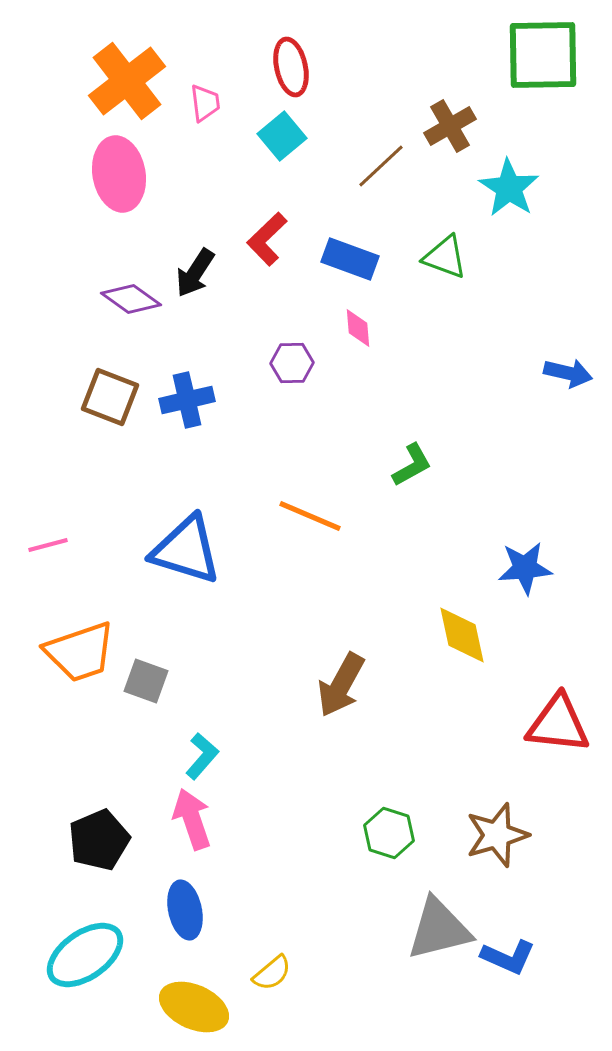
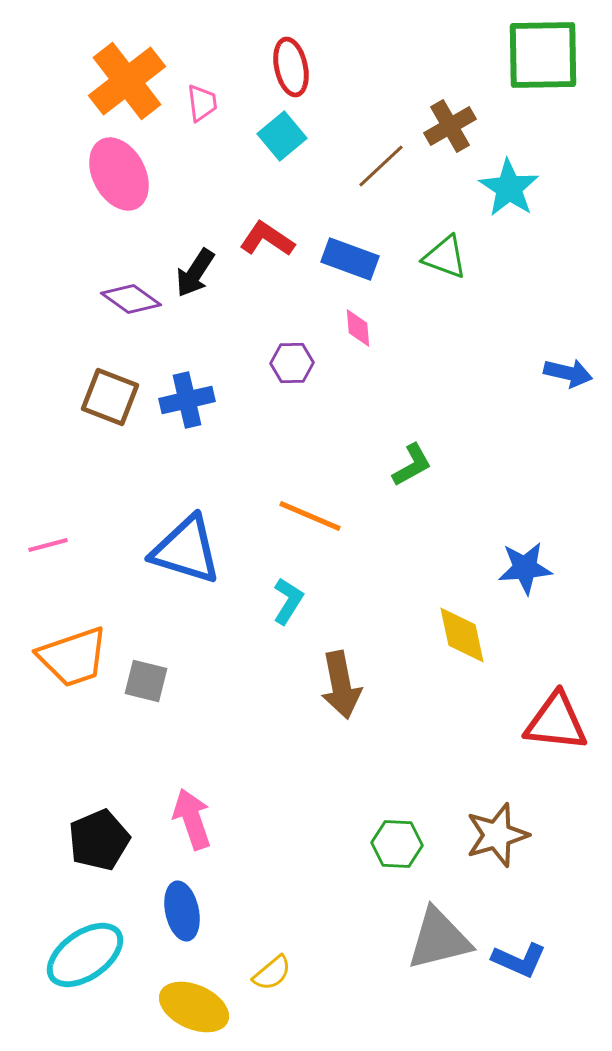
pink trapezoid: moved 3 px left
pink ellipse: rotated 18 degrees counterclockwise
red L-shape: rotated 78 degrees clockwise
orange trapezoid: moved 7 px left, 5 px down
gray square: rotated 6 degrees counterclockwise
brown arrow: rotated 40 degrees counterclockwise
red triangle: moved 2 px left, 2 px up
cyan L-shape: moved 86 px right, 155 px up; rotated 9 degrees counterclockwise
green hexagon: moved 8 px right, 11 px down; rotated 15 degrees counterclockwise
blue ellipse: moved 3 px left, 1 px down
gray triangle: moved 10 px down
blue L-shape: moved 11 px right, 3 px down
